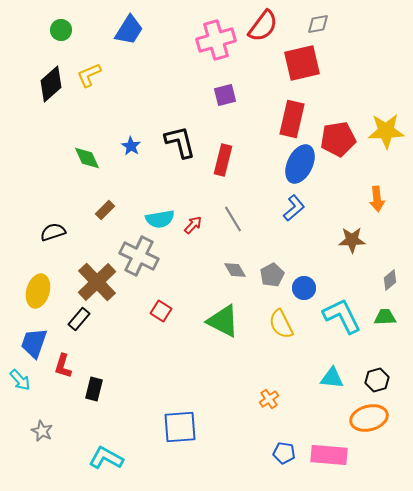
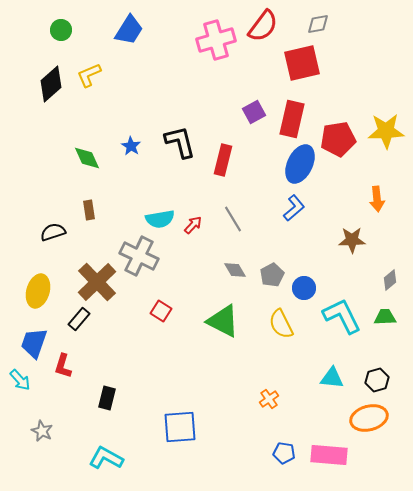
purple square at (225, 95): moved 29 px right, 17 px down; rotated 15 degrees counterclockwise
brown rectangle at (105, 210): moved 16 px left; rotated 54 degrees counterclockwise
black rectangle at (94, 389): moved 13 px right, 9 px down
